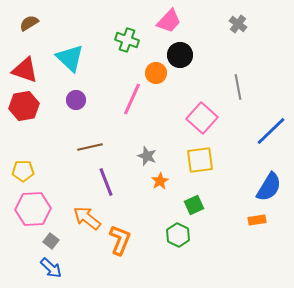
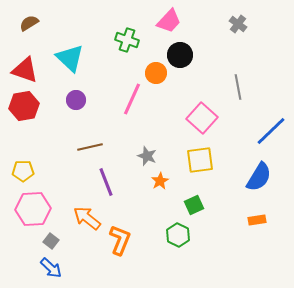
blue semicircle: moved 10 px left, 10 px up
